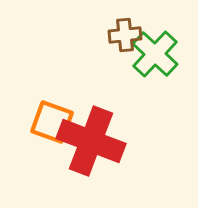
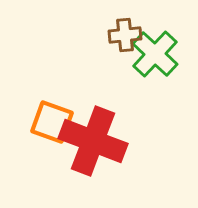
red cross: moved 2 px right
